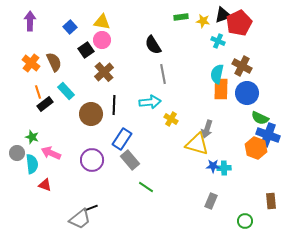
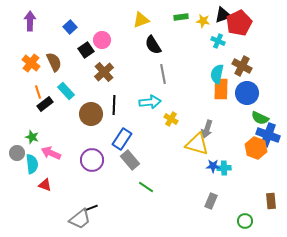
yellow triangle at (102, 22): moved 39 px right, 2 px up; rotated 30 degrees counterclockwise
